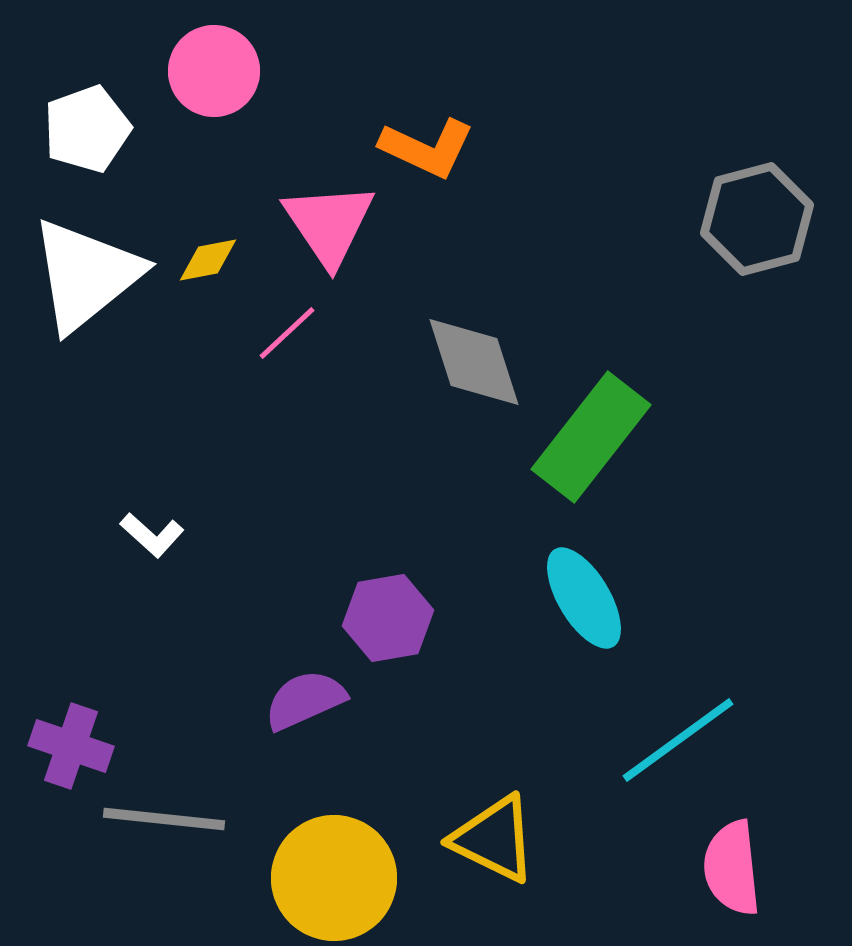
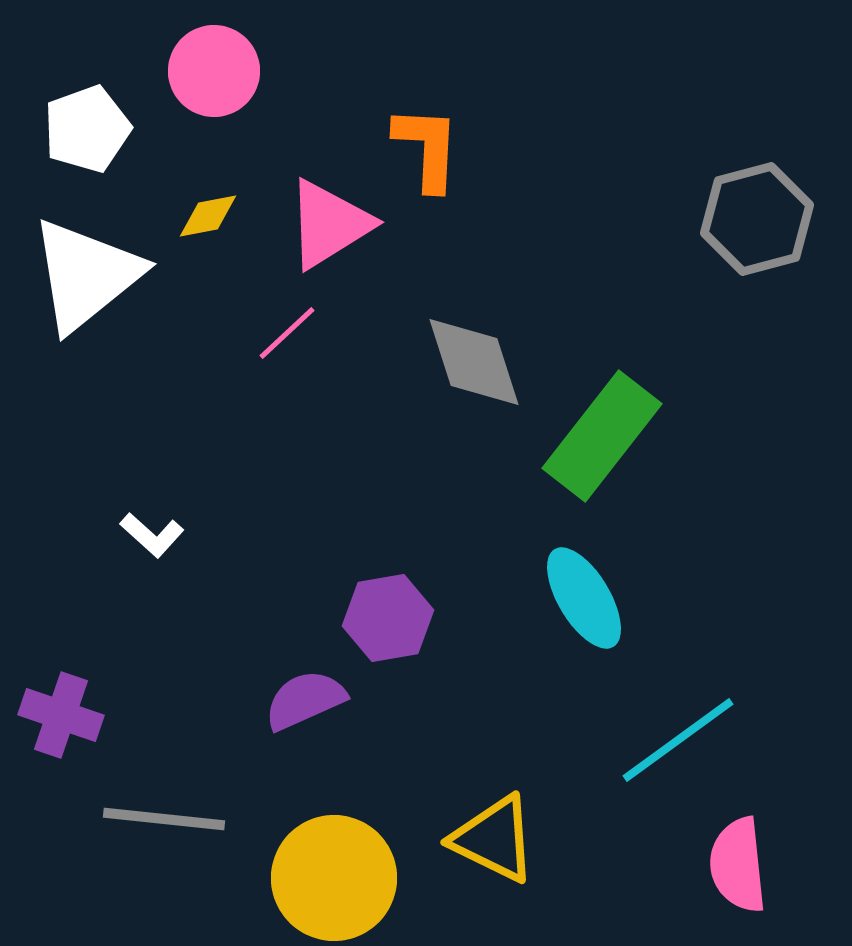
orange L-shape: rotated 112 degrees counterclockwise
pink triangle: rotated 32 degrees clockwise
yellow diamond: moved 44 px up
green rectangle: moved 11 px right, 1 px up
purple cross: moved 10 px left, 31 px up
pink semicircle: moved 6 px right, 3 px up
